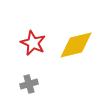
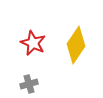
yellow diamond: rotated 42 degrees counterclockwise
